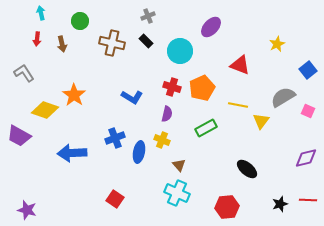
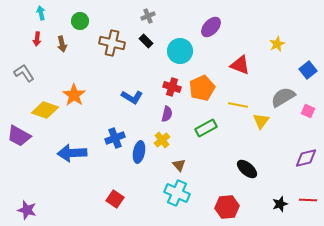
yellow cross: rotated 28 degrees clockwise
